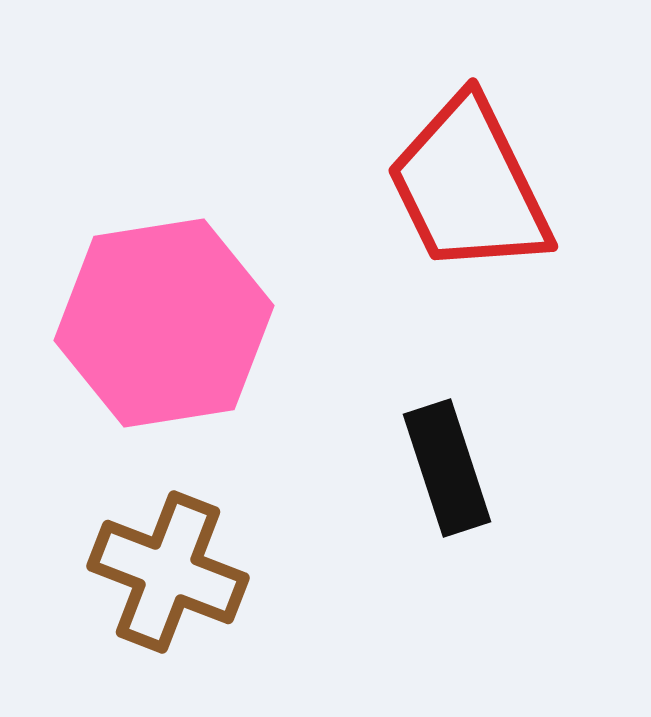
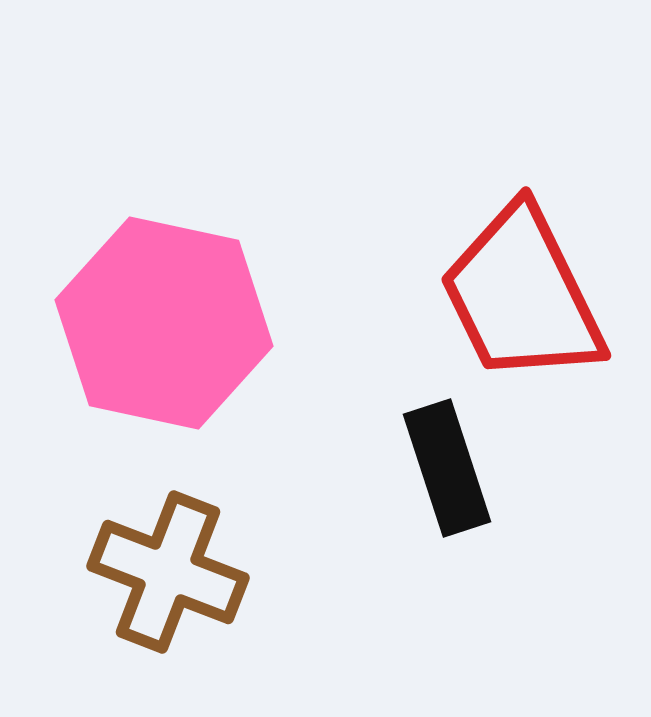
red trapezoid: moved 53 px right, 109 px down
pink hexagon: rotated 21 degrees clockwise
